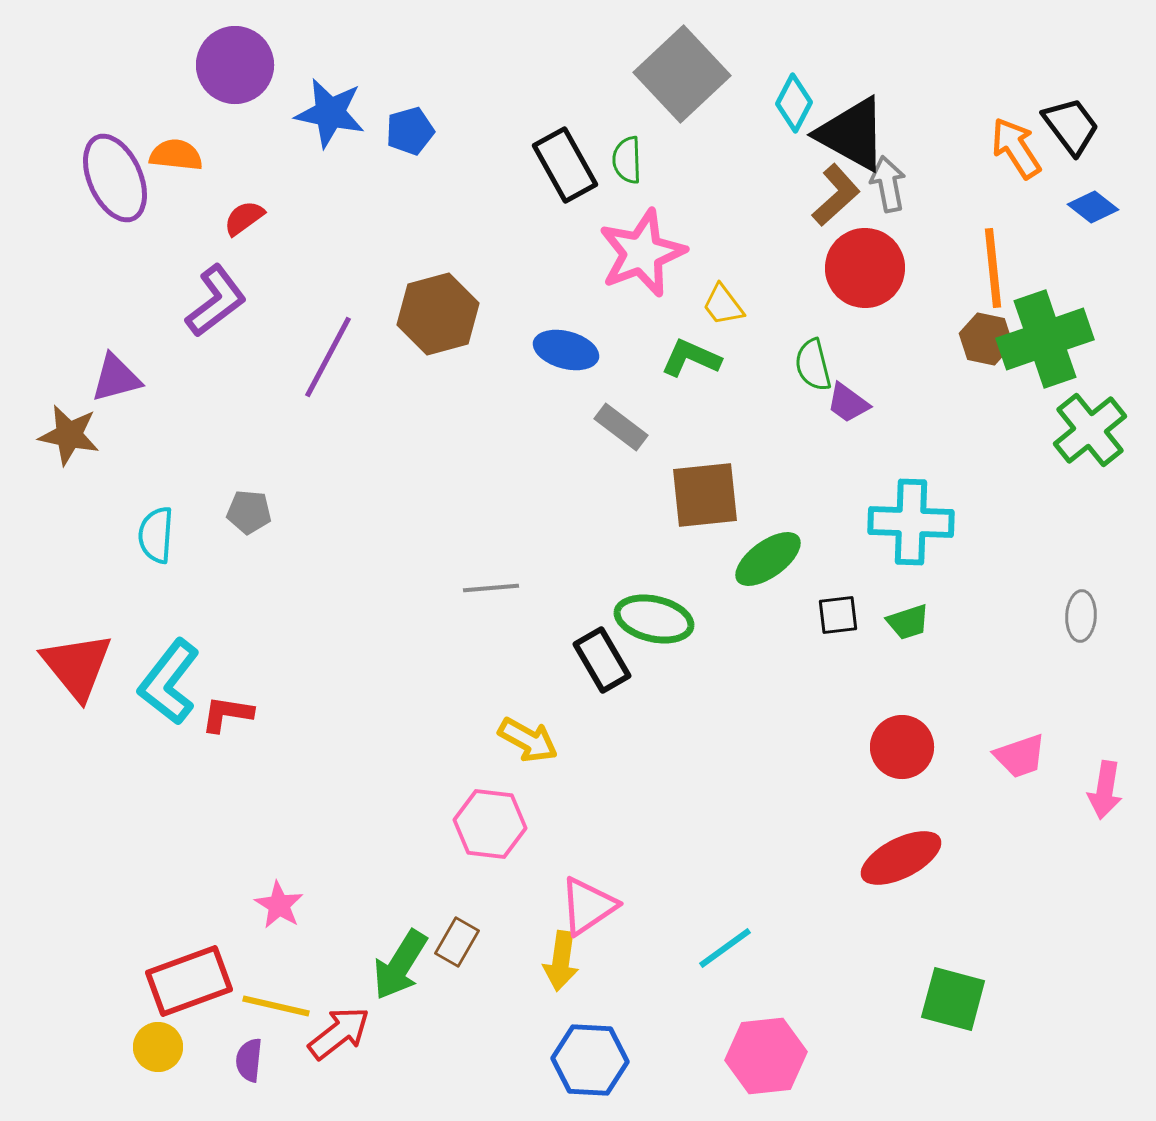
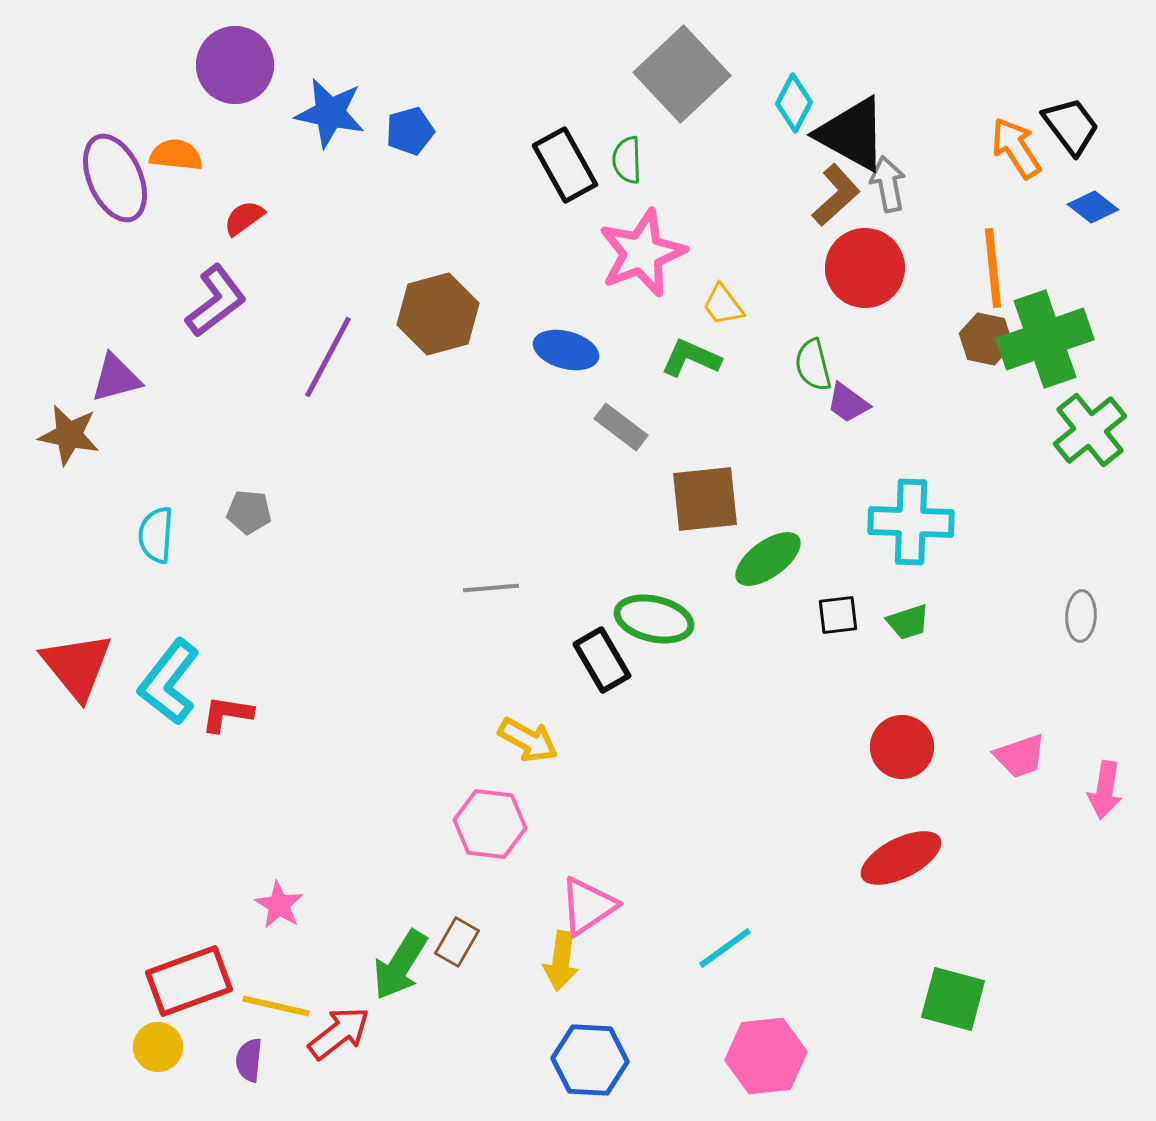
brown square at (705, 495): moved 4 px down
